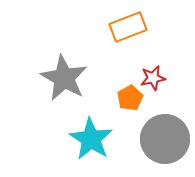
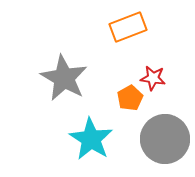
red star: rotated 20 degrees clockwise
